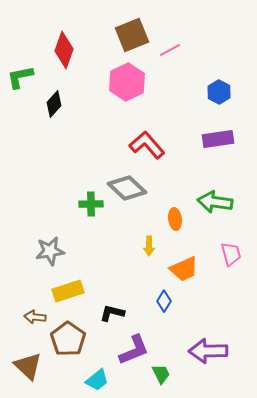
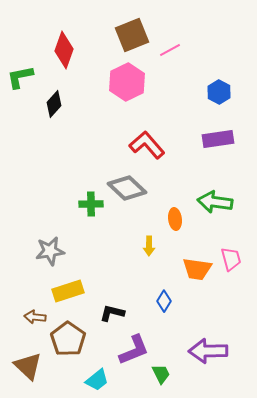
pink trapezoid: moved 5 px down
orange trapezoid: moved 13 px right; rotated 32 degrees clockwise
